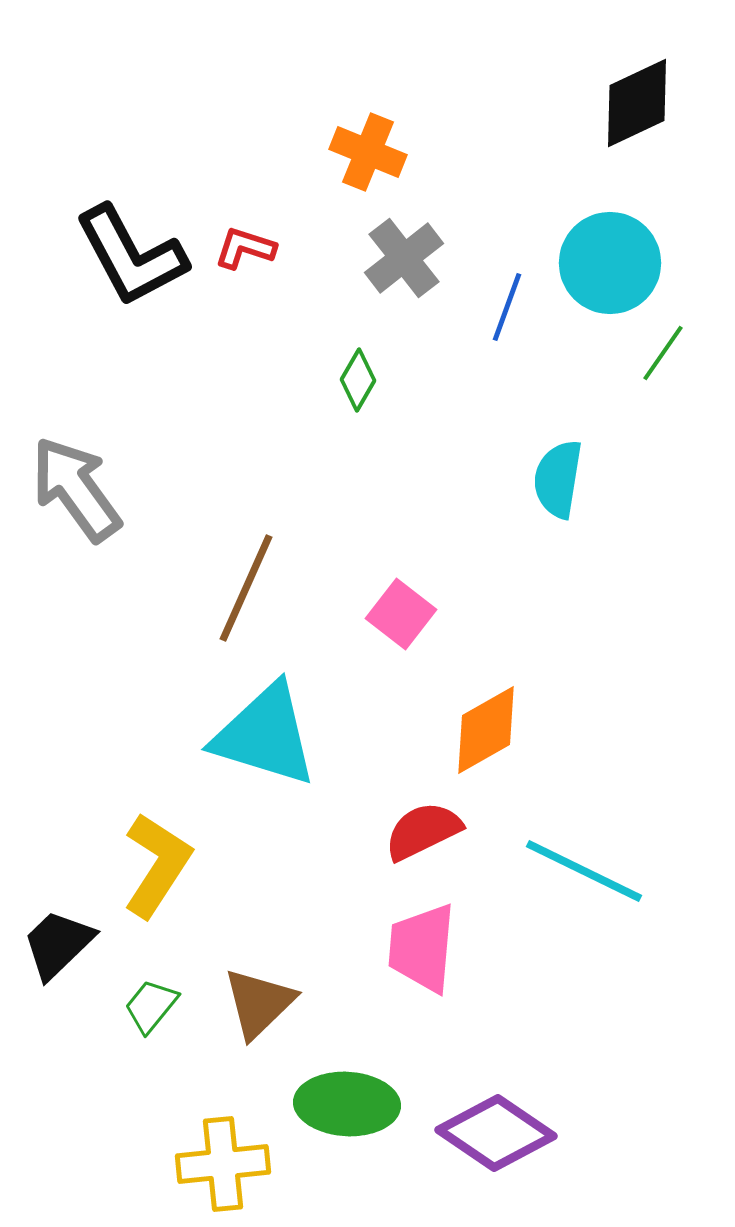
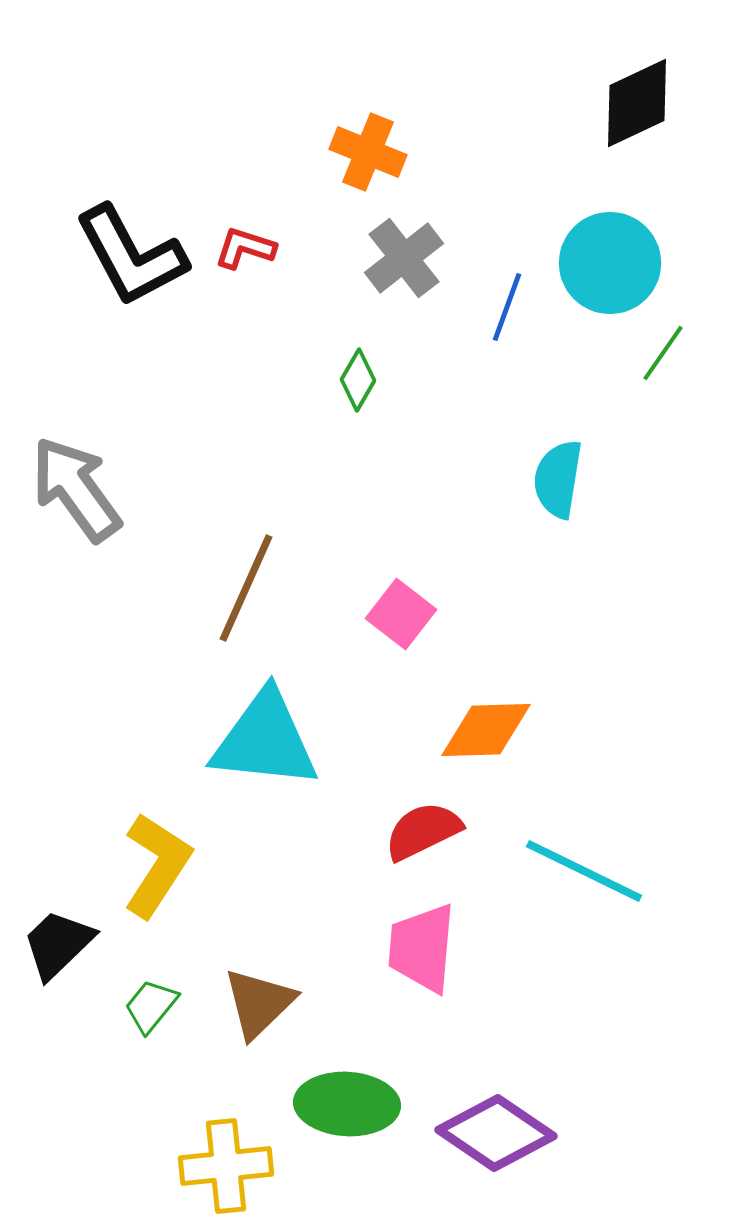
orange diamond: rotated 28 degrees clockwise
cyan triangle: moved 5 px down; rotated 11 degrees counterclockwise
yellow cross: moved 3 px right, 2 px down
